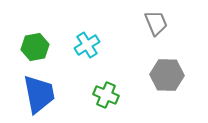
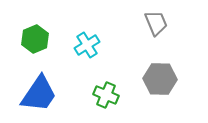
green hexagon: moved 8 px up; rotated 12 degrees counterclockwise
gray hexagon: moved 7 px left, 4 px down
blue trapezoid: rotated 45 degrees clockwise
